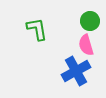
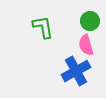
green L-shape: moved 6 px right, 2 px up
